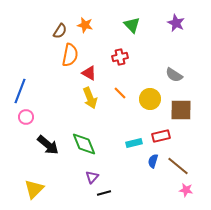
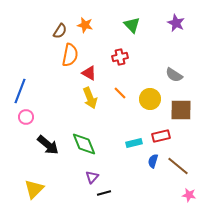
pink star: moved 3 px right, 5 px down
